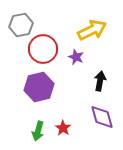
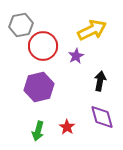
red circle: moved 3 px up
purple star: moved 1 px up; rotated 21 degrees clockwise
red star: moved 4 px right, 1 px up
